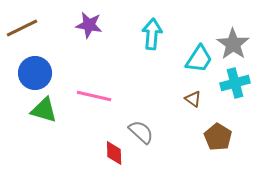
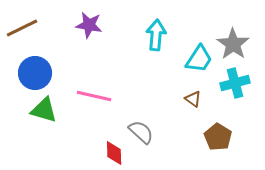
cyan arrow: moved 4 px right, 1 px down
